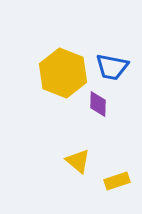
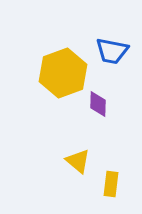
blue trapezoid: moved 16 px up
yellow hexagon: rotated 18 degrees clockwise
yellow rectangle: moved 6 px left, 3 px down; rotated 65 degrees counterclockwise
